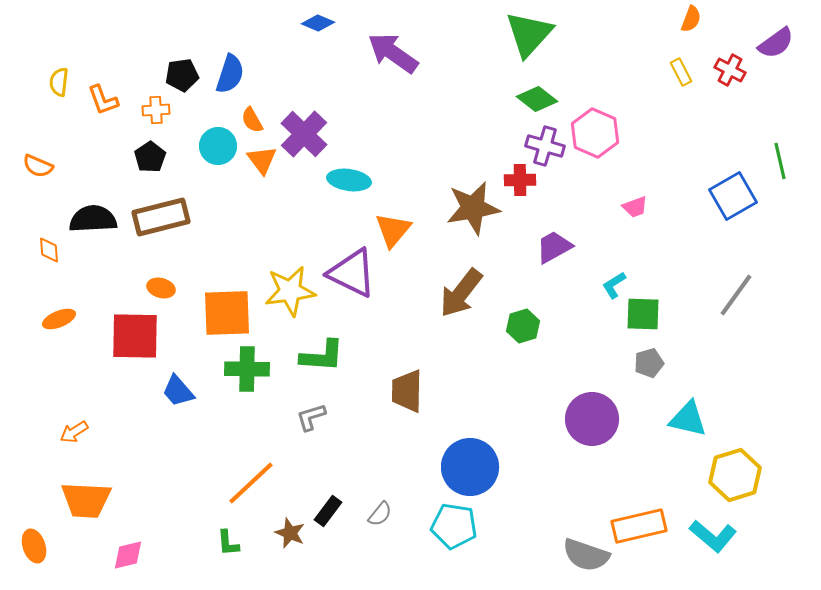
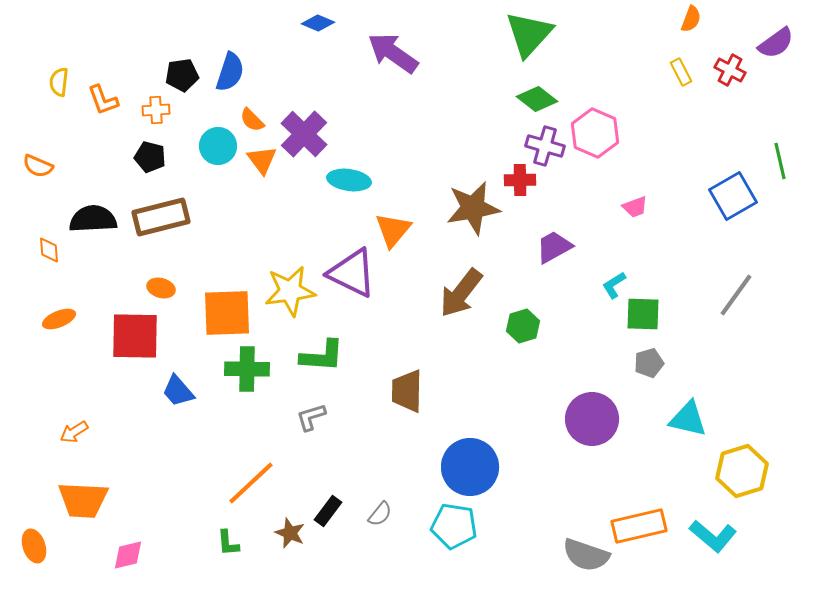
blue semicircle at (230, 74): moved 2 px up
orange semicircle at (252, 120): rotated 16 degrees counterclockwise
black pentagon at (150, 157): rotated 24 degrees counterclockwise
yellow hexagon at (735, 475): moved 7 px right, 4 px up
orange trapezoid at (86, 500): moved 3 px left
